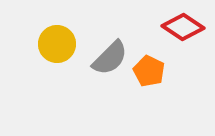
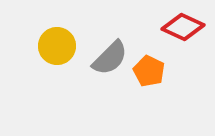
red diamond: rotated 9 degrees counterclockwise
yellow circle: moved 2 px down
